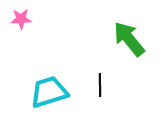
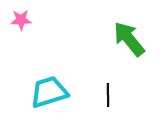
pink star: moved 1 px down
black line: moved 8 px right, 10 px down
